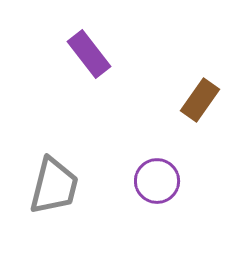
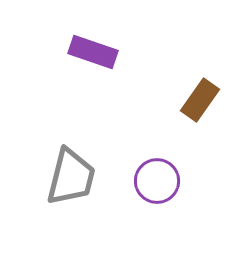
purple rectangle: moved 4 px right, 2 px up; rotated 33 degrees counterclockwise
gray trapezoid: moved 17 px right, 9 px up
